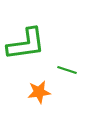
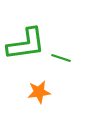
green line: moved 6 px left, 12 px up
